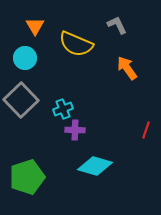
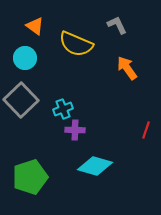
orange triangle: rotated 24 degrees counterclockwise
green pentagon: moved 3 px right
